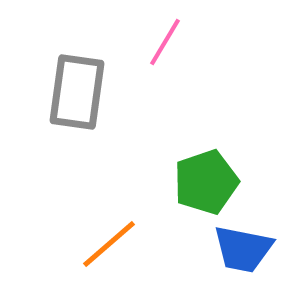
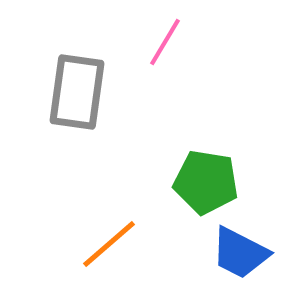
green pentagon: rotated 28 degrees clockwise
blue trapezoid: moved 3 px left, 4 px down; rotated 16 degrees clockwise
